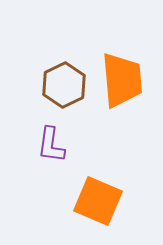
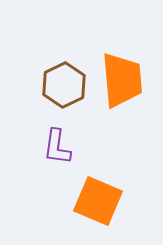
purple L-shape: moved 6 px right, 2 px down
